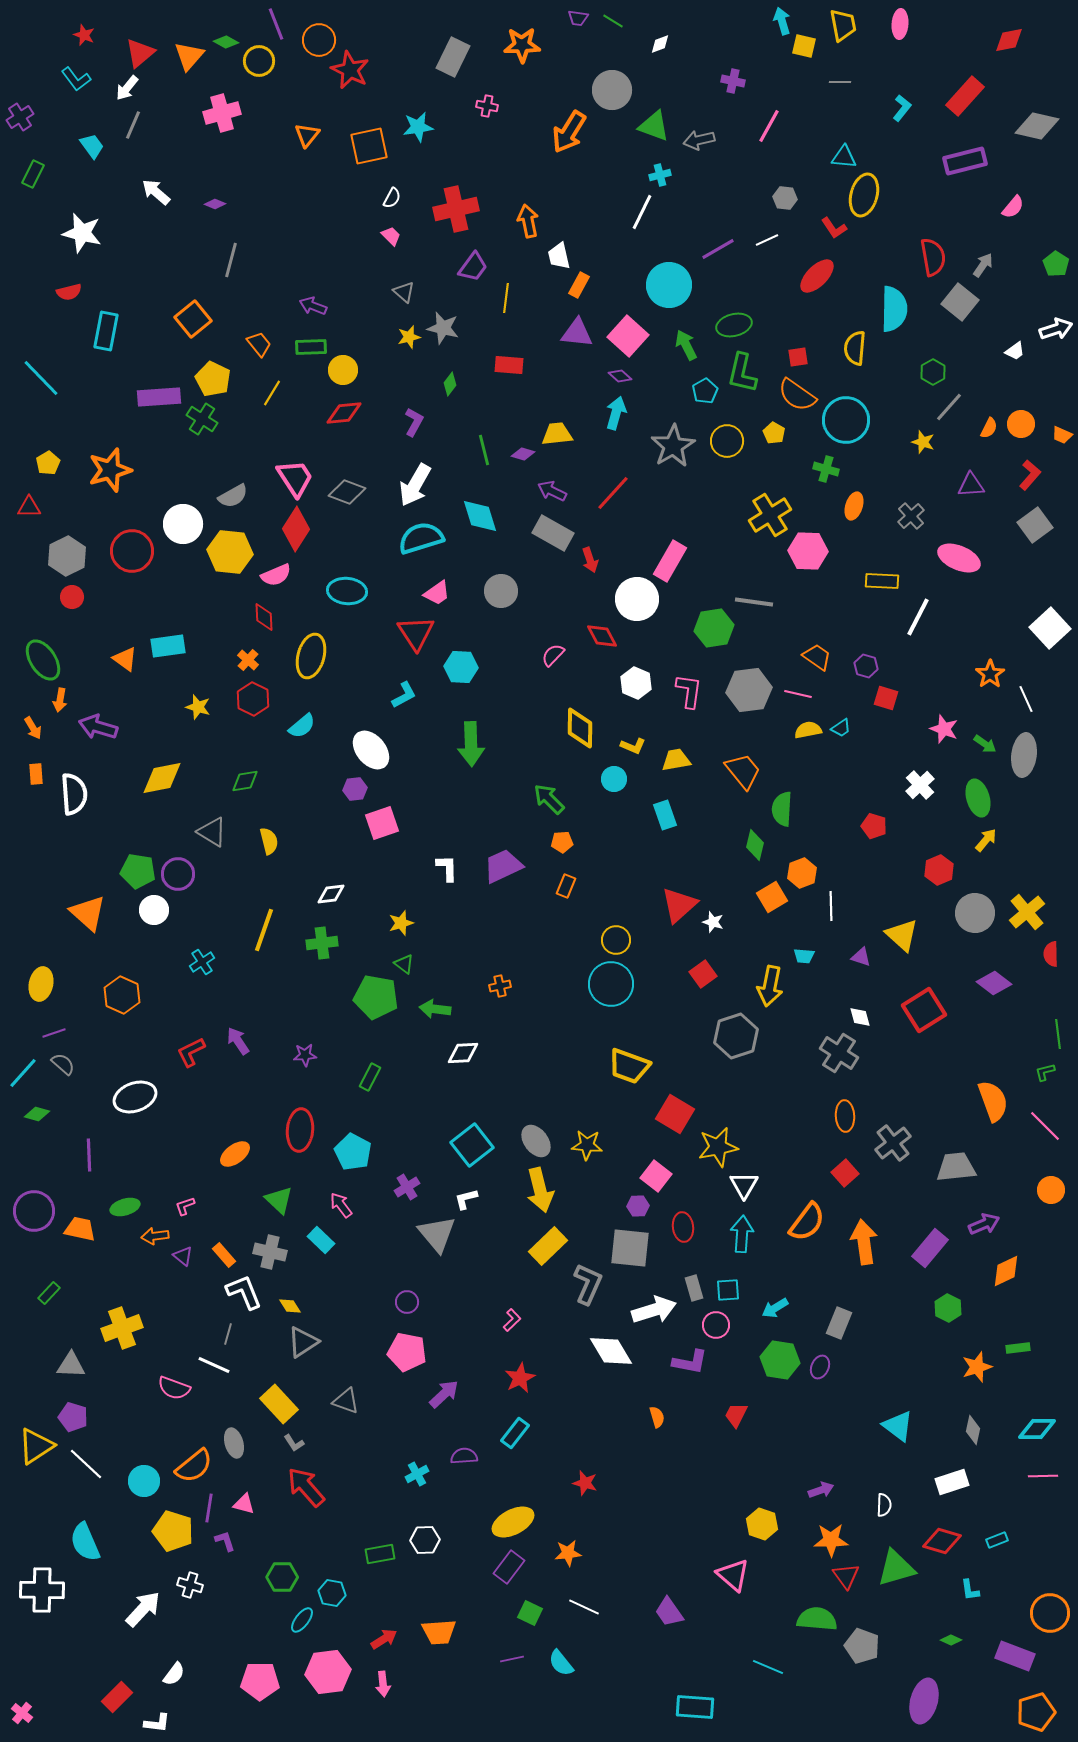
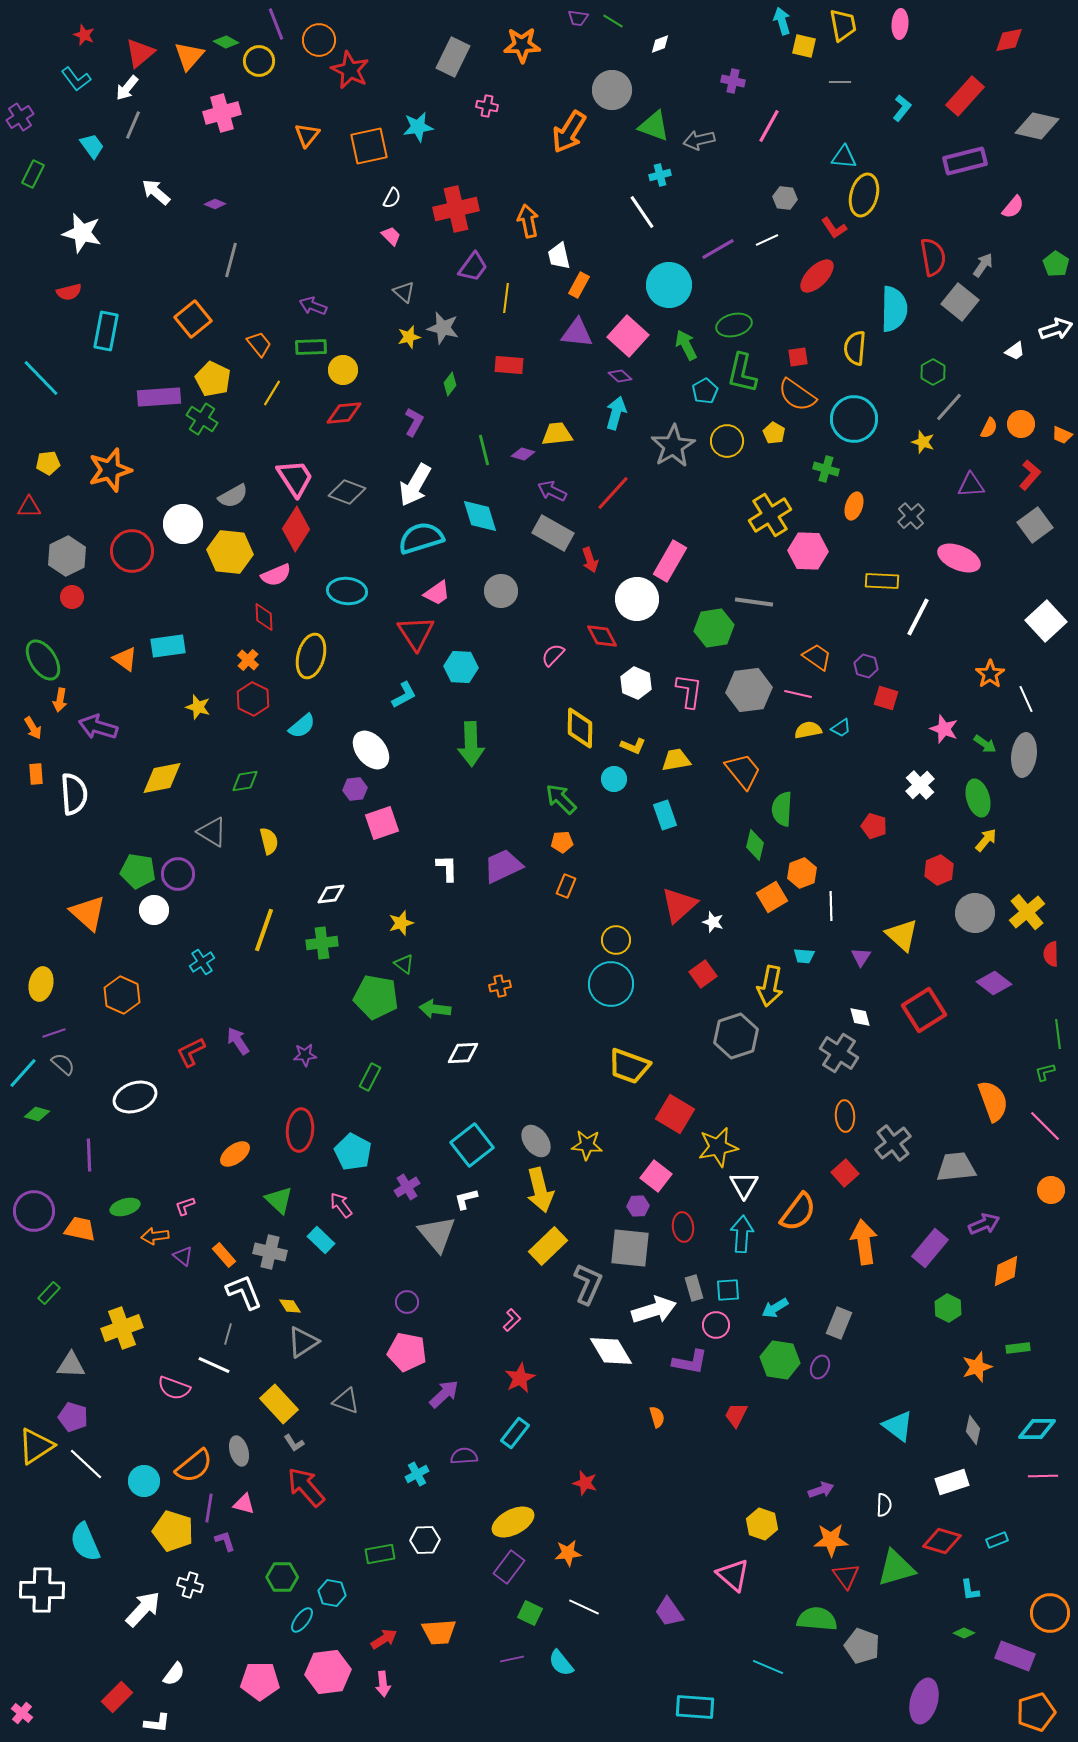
white line at (642, 212): rotated 60 degrees counterclockwise
cyan circle at (846, 420): moved 8 px right, 1 px up
yellow pentagon at (48, 463): rotated 25 degrees clockwise
white square at (1050, 628): moved 4 px left, 7 px up
green arrow at (549, 799): moved 12 px right
purple triangle at (861, 957): rotated 45 degrees clockwise
orange semicircle at (807, 1222): moved 9 px left, 10 px up
gray ellipse at (234, 1443): moved 5 px right, 8 px down
green diamond at (951, 1640): moved 13 px right, 7 px up
